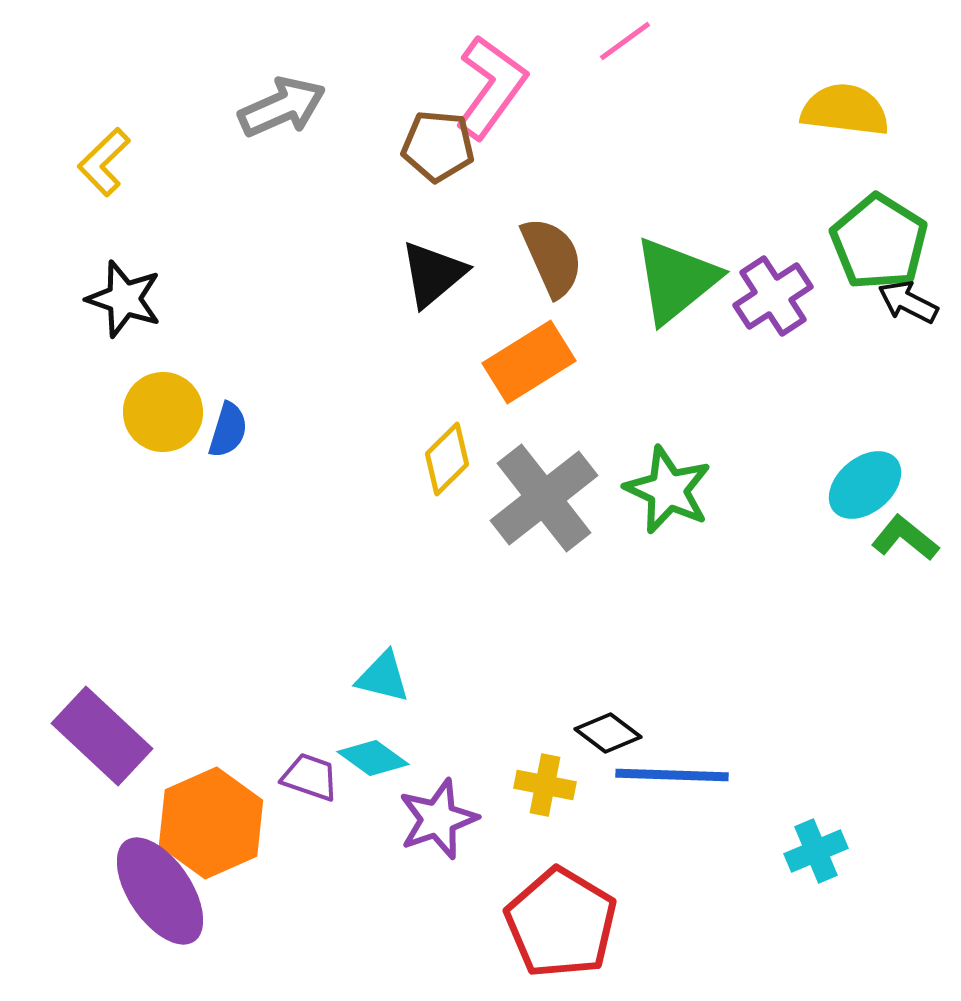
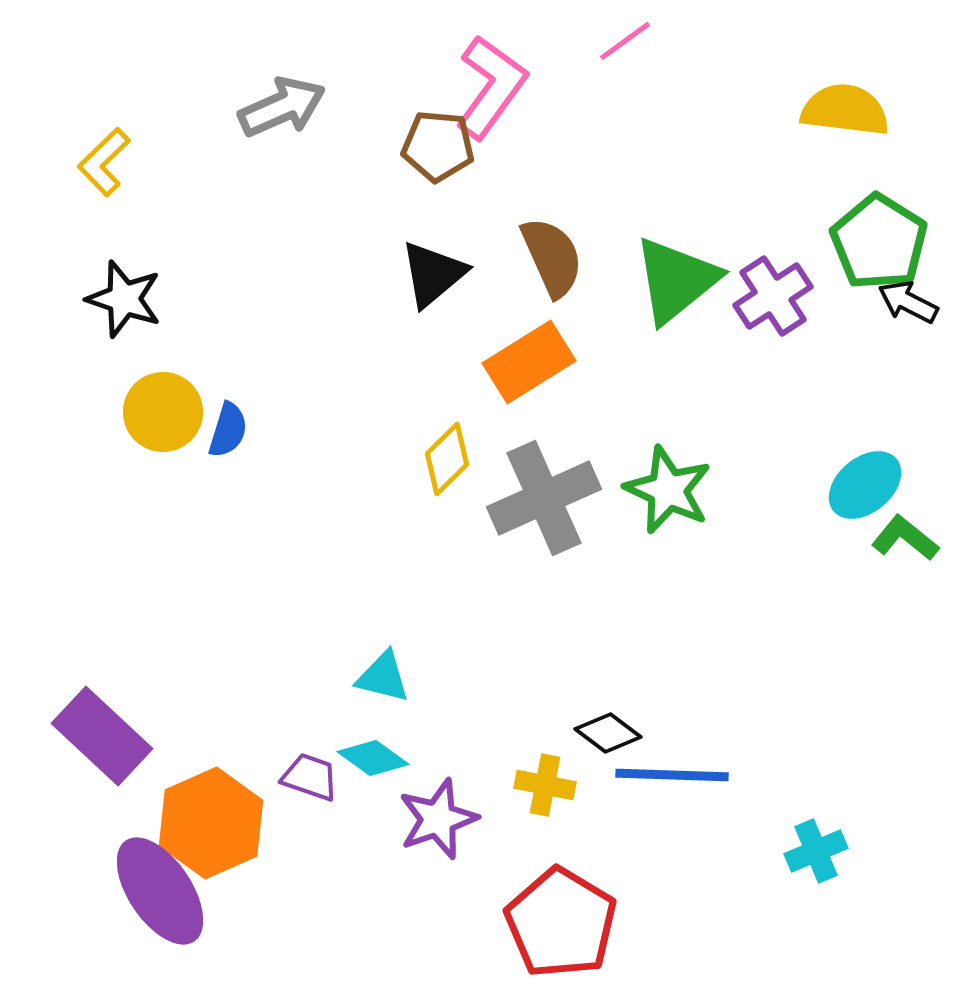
gray cross: rotated 14 degrees clockwise
